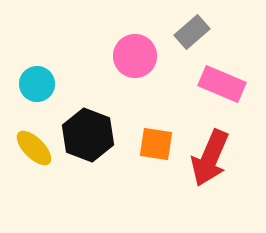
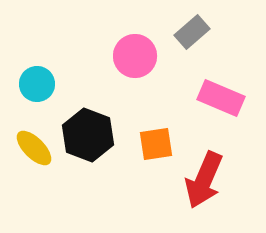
pink rectangle: moved 1 px left, 14 px down
orange square: rotated 18 degrees counterclockwise
red arrow: moved 6 px left, 22 px down
